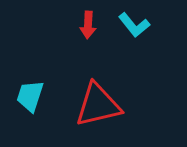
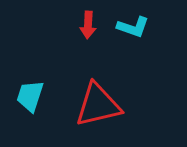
cyan L-shape: moved 1 px left, 2 px down; rotated 32 degrees counterclockwise
